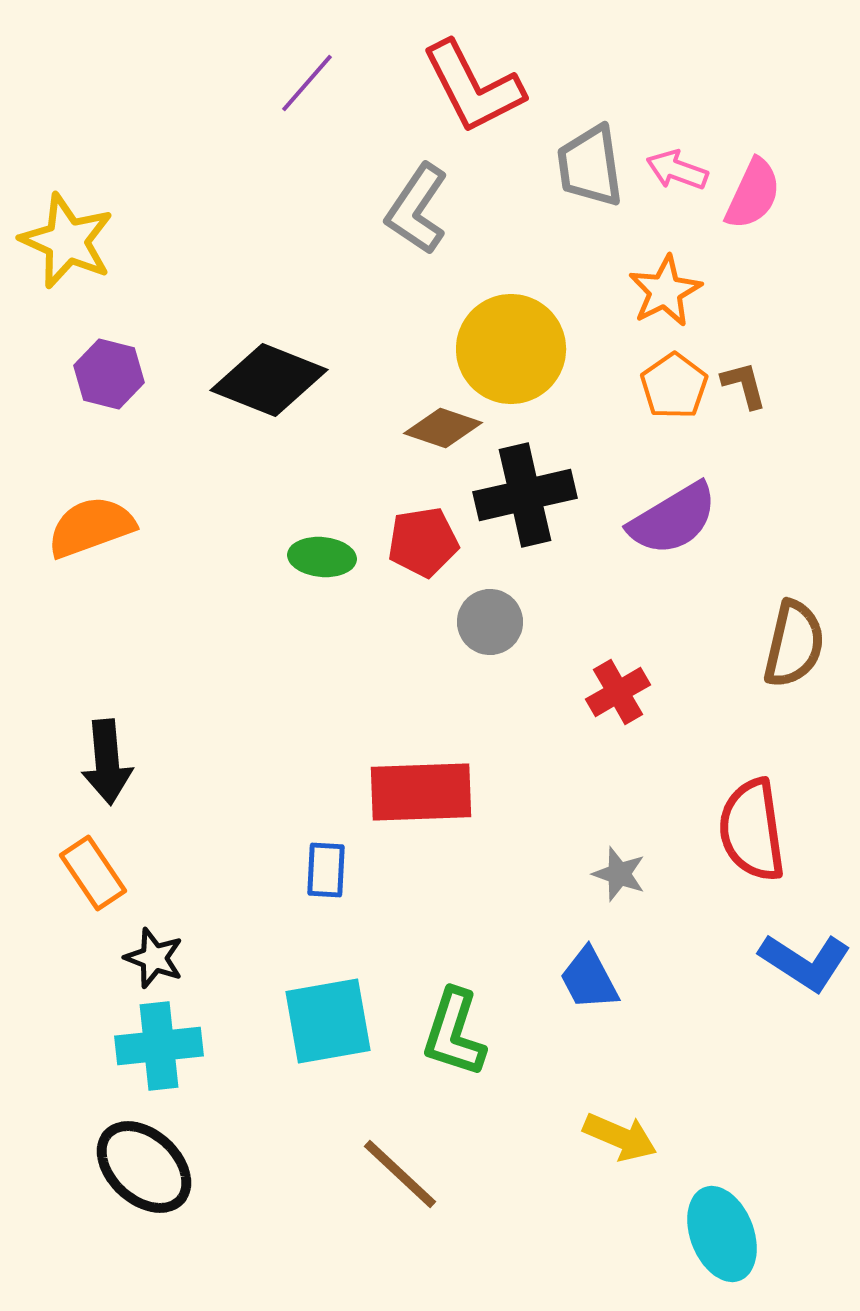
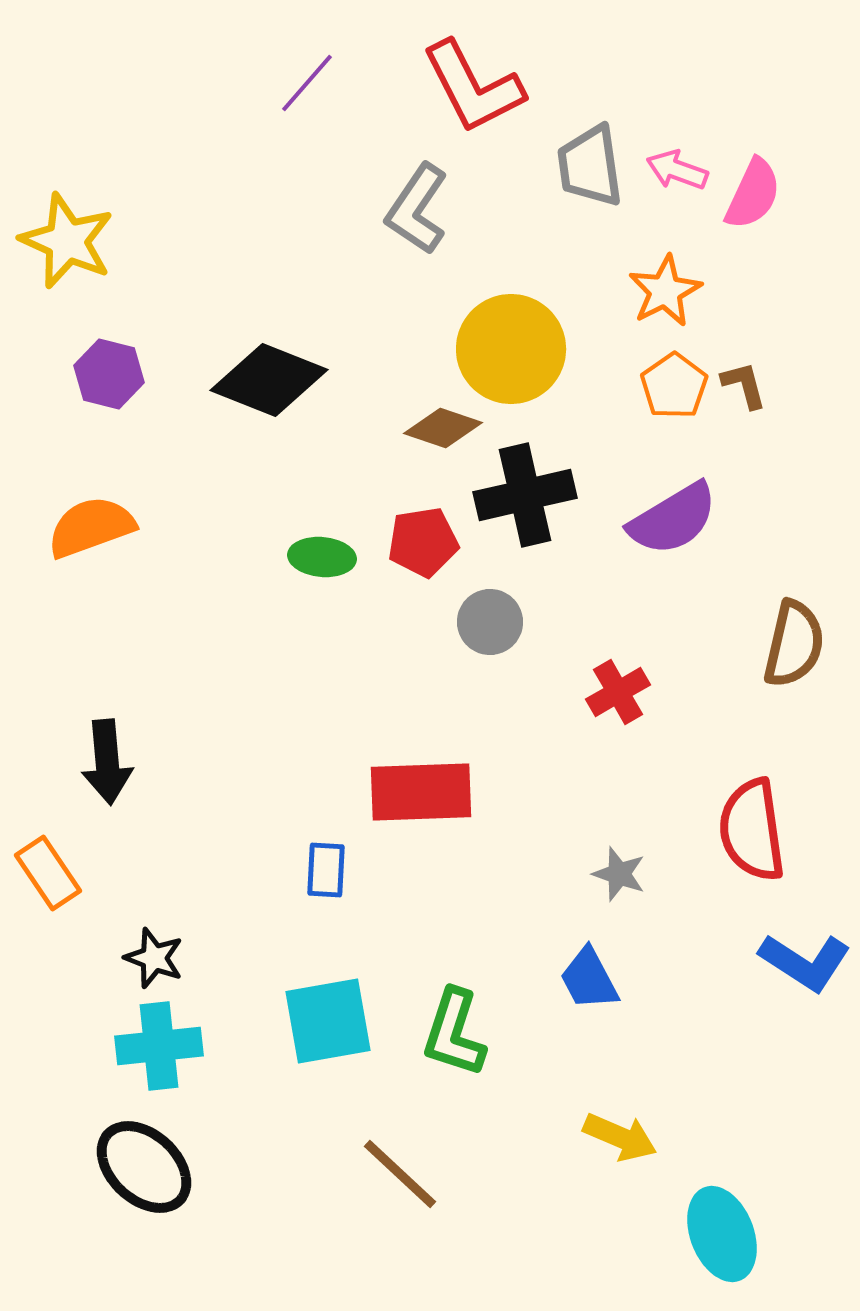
orange rectangle: moved 45 px left
